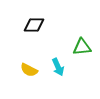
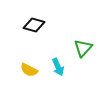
black diamond: rotated 15 degrees clockwise
green triangle: moved 1 px right, 1 px down; rotated 42 degrees counterclockwise
